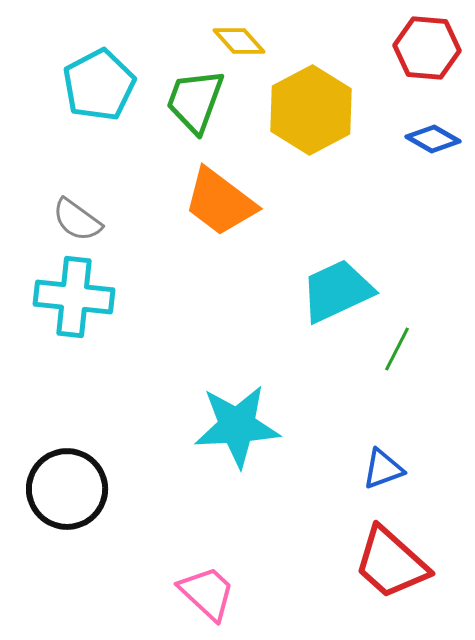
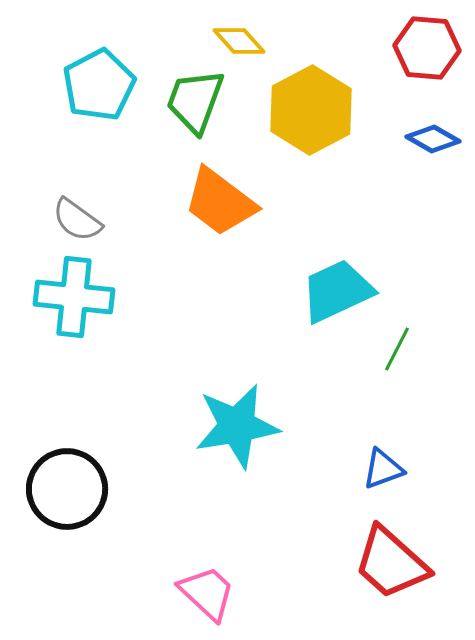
cyan star: rotated 6 degrees counterclockwise
